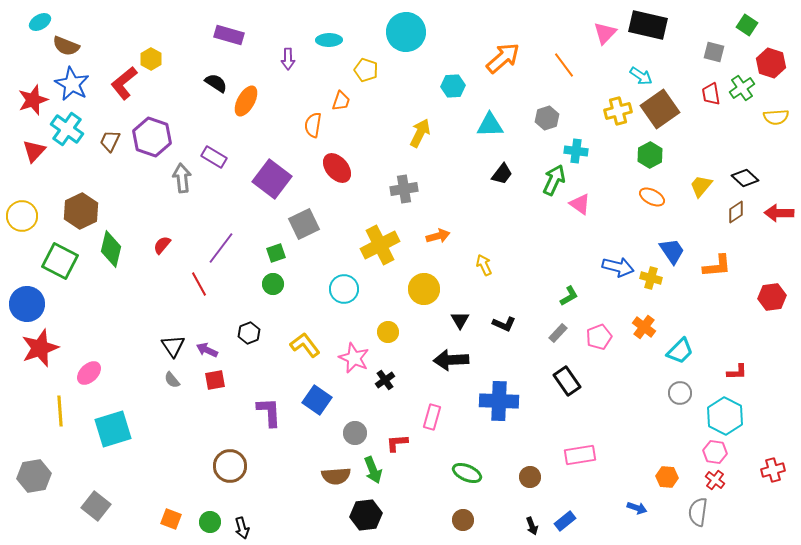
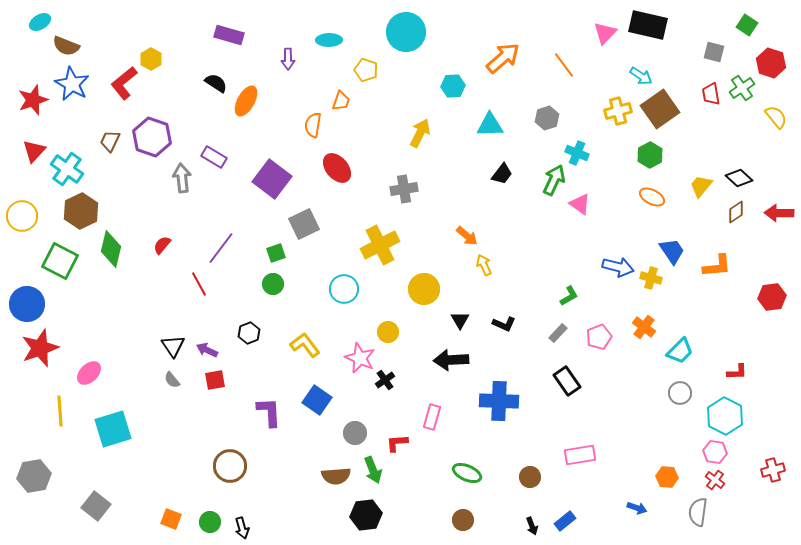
yellow semicircle at (776, 117): rotated 125 degrees counterclockwise
cyan cross at (67, 129): moved 40 px down
cyan cross at (576, 151): moved 1 px right, 2 px down; rotated 15 degrees clockwise
black diamond at (745, 178): moved 6 px left
orange arrow at (438, 236): moved 29 px right; rotated 55 degrees clockwise
pink star at (354, 358): moved 6 px right
